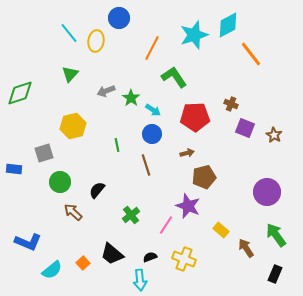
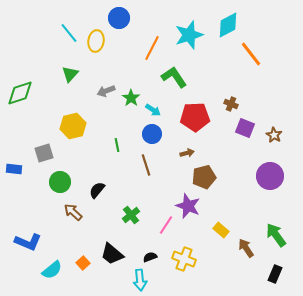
cyan star at (194, 35): moved 5 px left
purple circle at (267, 192): moved 3 px right, 16 px up
